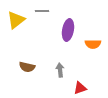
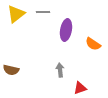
gray line: moved 1 px right, 1 px down
yellow triangle: moved 6 px up
purple ellipse: moved 2 px left
orange semicircle: rotated 35 degrees clockwise
brown semicircle: moved 16 px left, 3 px down
